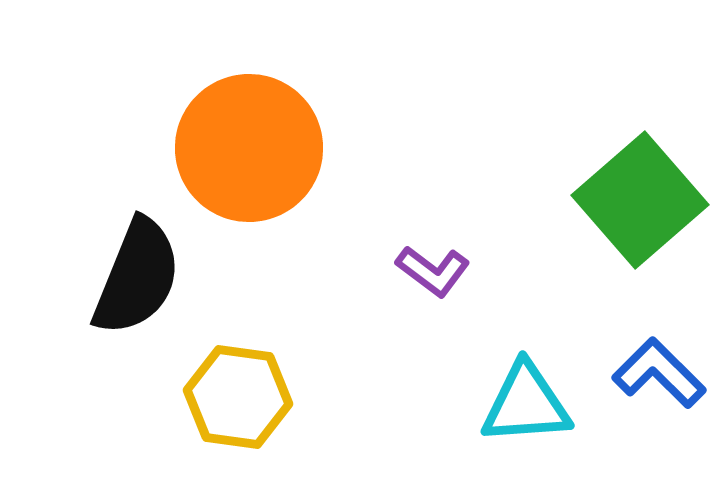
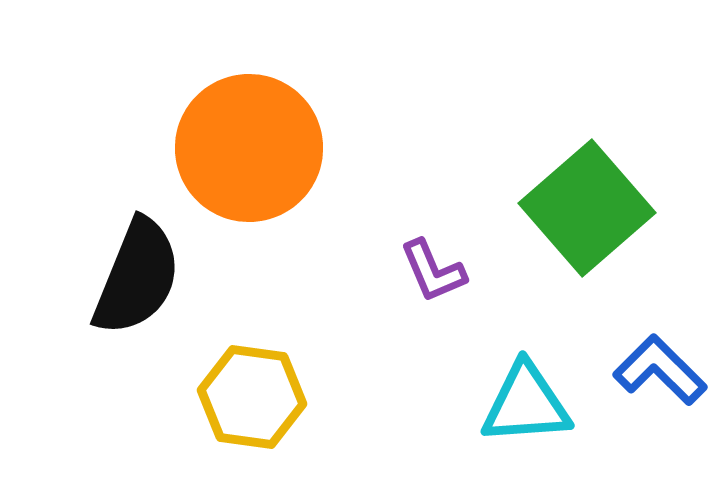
green square: moved 53 px left, 8 px down
purple L-shape: rotated 30 degrees clockwise
blue L-shape: moved 1 px right, 3 px up
yellow hexagon: moved 14 px right
